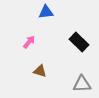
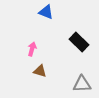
blue triangle: rotated 28 degrees clockwise
pink arrow: moved 3 px right, 7 px down; rotated 24 degrees counterclockwise
